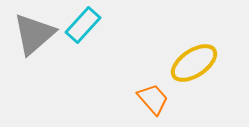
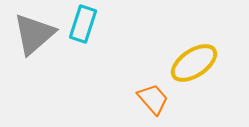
cyan rectangle: moved 1 px up; rotated 24 degrees counterclockwise
